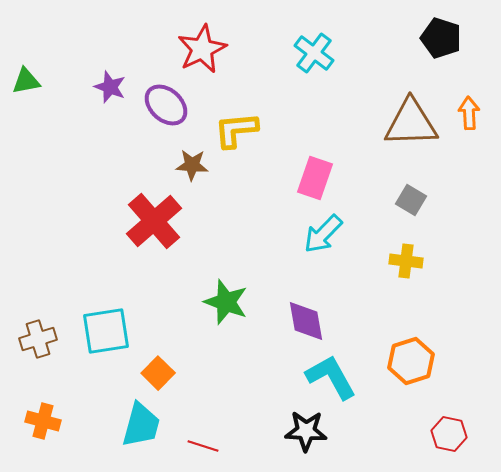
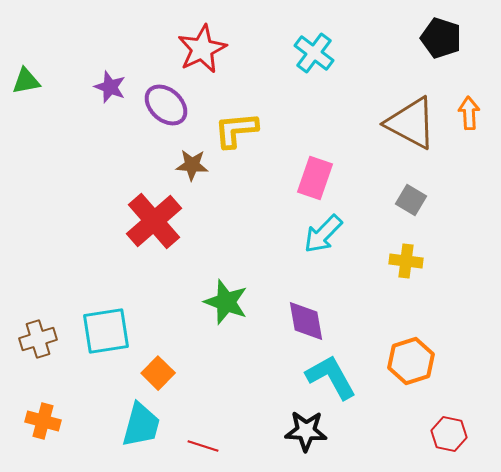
brown triangle: rotated 30 degrees clockwise
